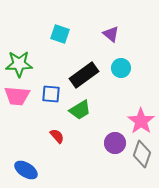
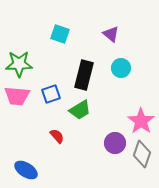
black rectangle: rotated 40 degrees counterclockwise
blue square: rotated 24 degrees counterclockwise
